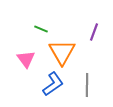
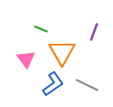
gray line: rotated 65 degrees counterclockwise
